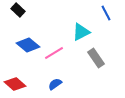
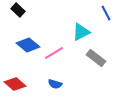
gray rectangle: rotated 18 degrees counterclockwise
blue semicircle: rotated 128 degrees counterclockwise
